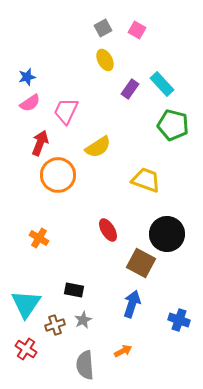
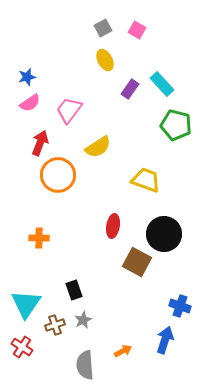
pink trapezoid: moved 3 px right, 1 px up; rotated 12 degrees clockwise
green pentagon: moved 3 px right
red ellipse: moved 5 px right, 4 px up; rotated 40 degrees clockwise
black circle: moved 3 px left
orange cross: rotated 30 degrees counterclockwise
brown square: moved 4 px left, 1 px up
black rectangle: rotated 60 degrees clockwise
blue arrow: moved 33 px right, 36 px down
blue cross: moved 1 px right, 14 px up
red cross: moved 4 px left, 2 px up
